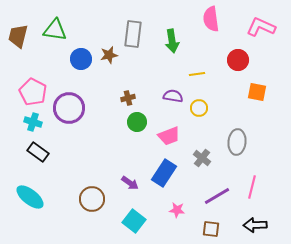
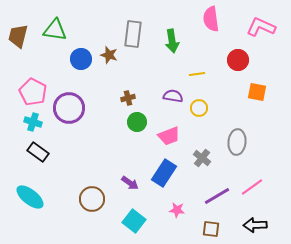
brown star: rotated 30 degrees clockwise
pink line: rotated 40 degrees clockwise
